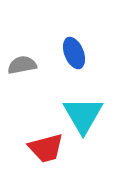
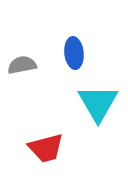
blue ellipse: rotated 16 degrees clockwise
cyan triangle: moved 15 px right, 12 px up
